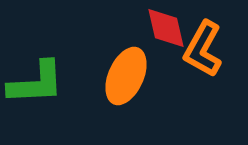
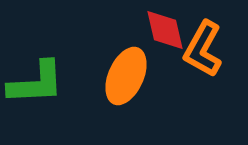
red diamond: moved 1 px left, 2 px down
